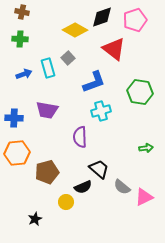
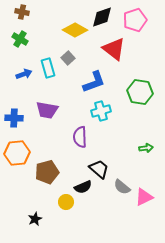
green cross: rotated 28 degrees clockwise
